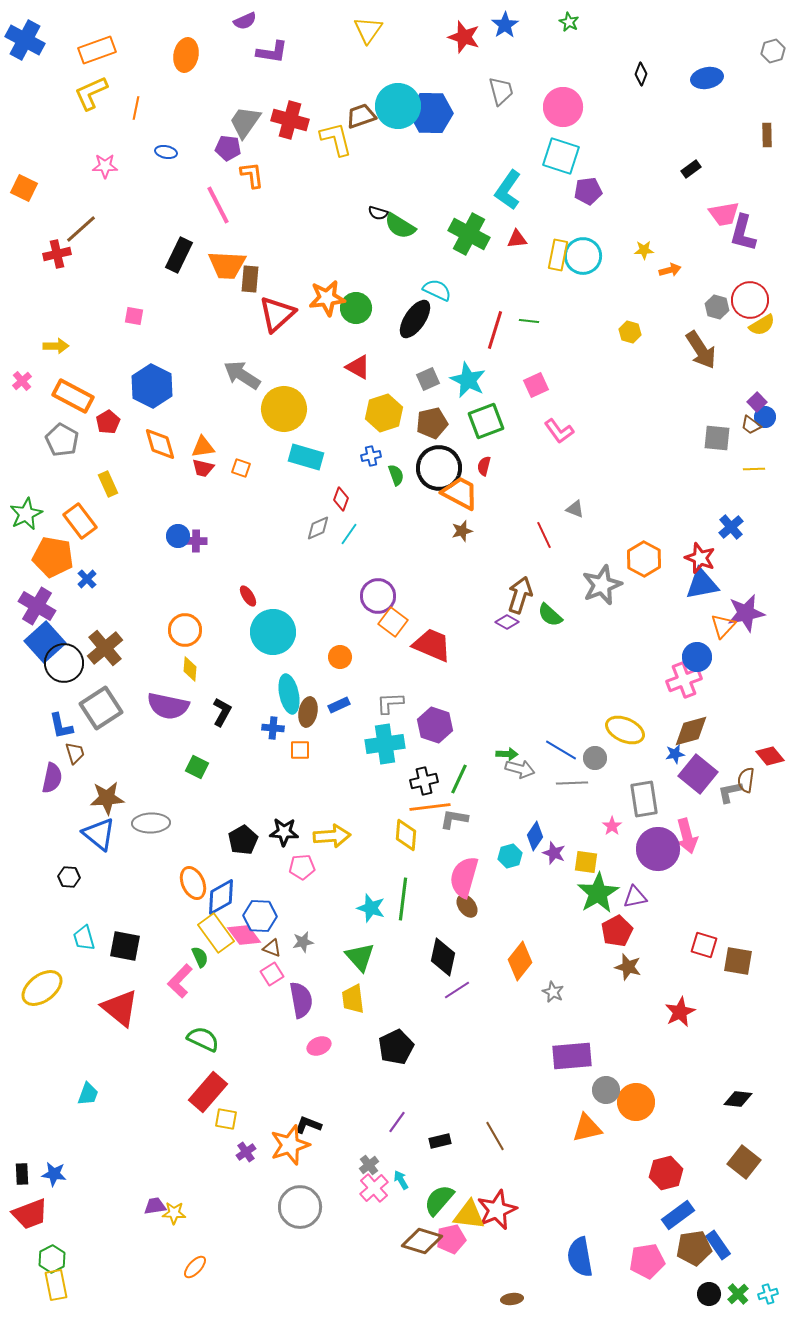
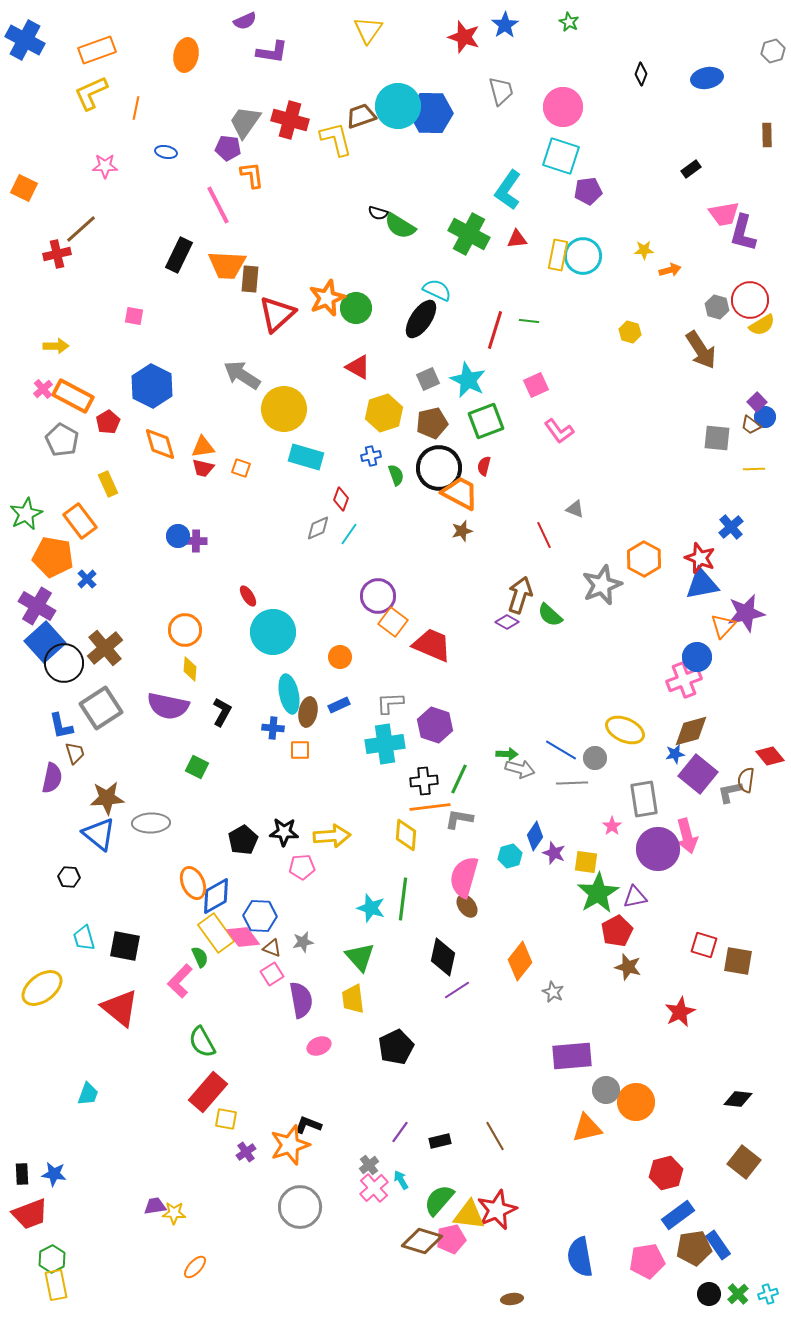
orange star at (327, 298): rotated 15 degrees counterclockwise
black ellipse at (415, 319): moved 6 px right
pink cross at (22, 381): moved 21 px right, 8 px down
black cross at (424, 781): rotated 8 degrees clockwise
gray L-shape at (454, 819): moved 5 px right
blue diamond at (221, 897): moved 5 px left, 1 px up
pink diamond at (244, 935): moved 1 px left, 2 px down
green semicircle at (203, 1039): moved 1 px left, 3 px down; rotated 144 degrees counterclockwise
purple line at (397, 1122): moved 3 px right, 10 px down
